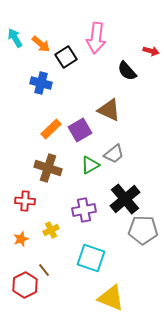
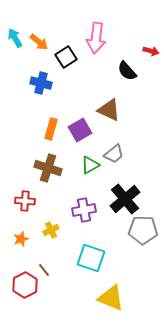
orange arrow: moved 2 px left, 2 px up
orange rectangle: rotated 30 degrees counterclockwise
